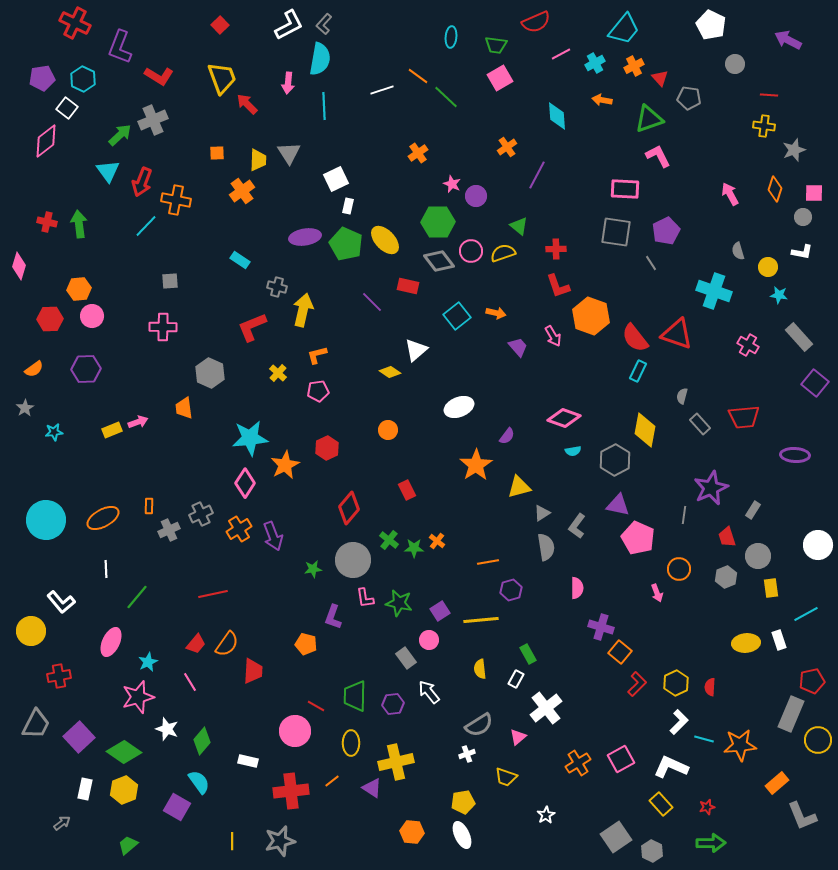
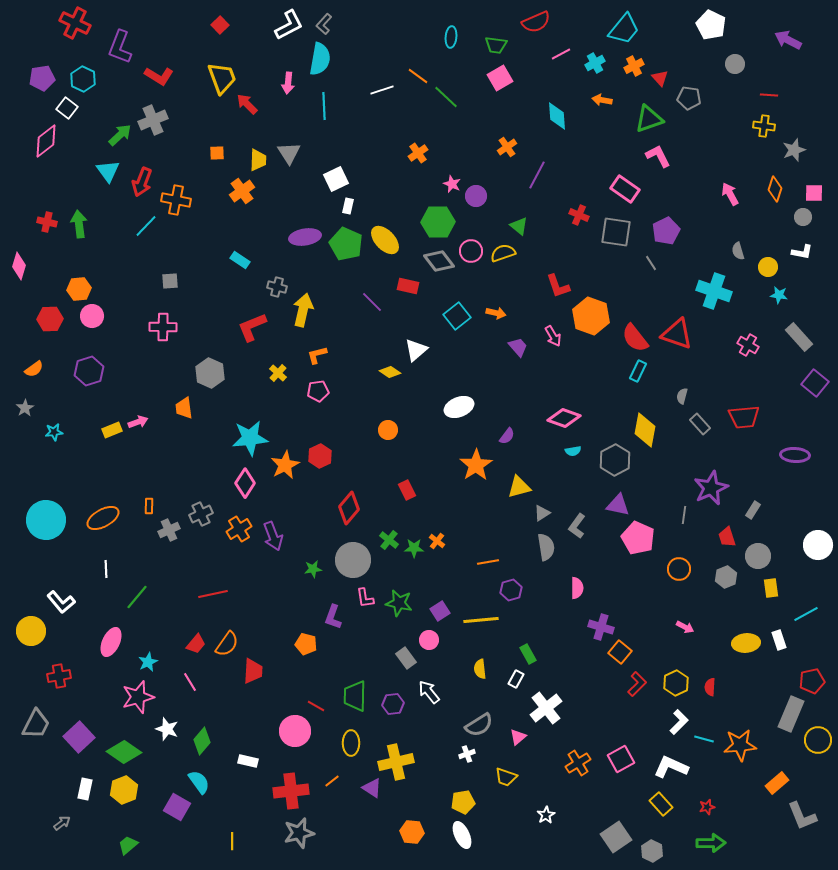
pink rectangle at (625, 189): rotated 32 degrees clockwise
red cross at (556, 249): moved 23 px right, 34 px up; rotated 24 degrees clockwise
purple hexagon at (86, 369): moved 3 px right, 2 px down; rotated 16 degrees counterclockwise
red hexagon at (327, 448): moved 7 px left, 8 px down
pink arrow at (657, 593): moved 28 px right, 34 px down; rotated 42 degrees counterclockwise
gray star at (280, 841): moved 19 px right, 8 px up
